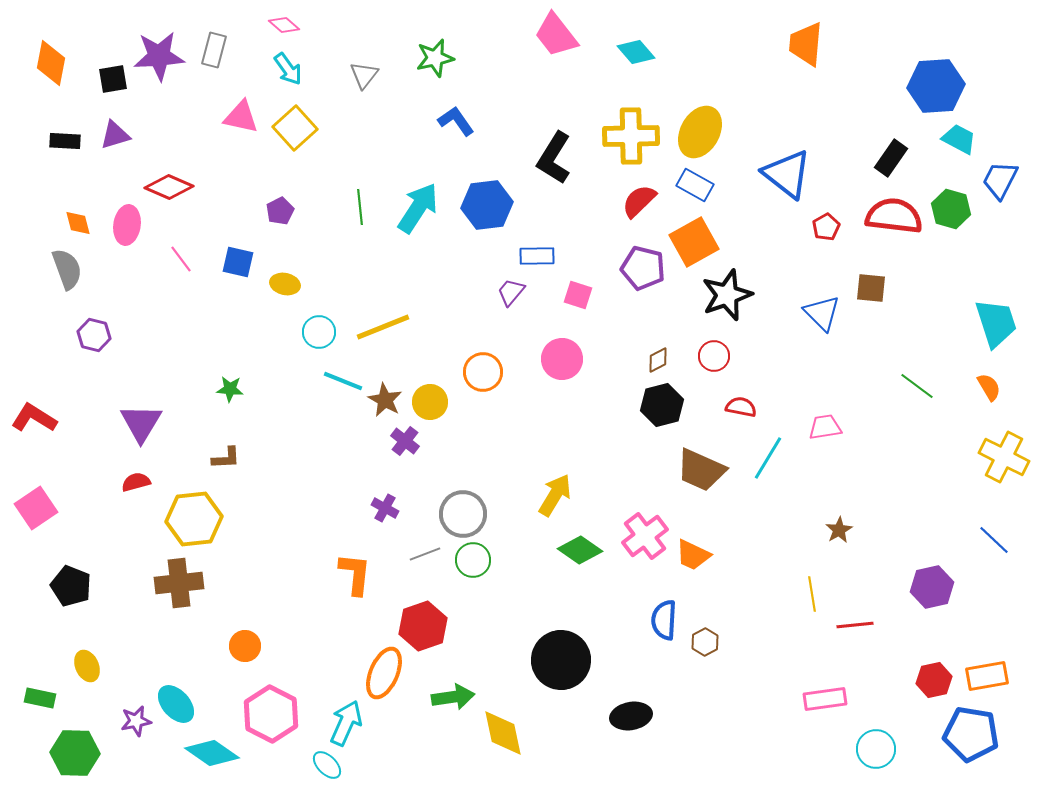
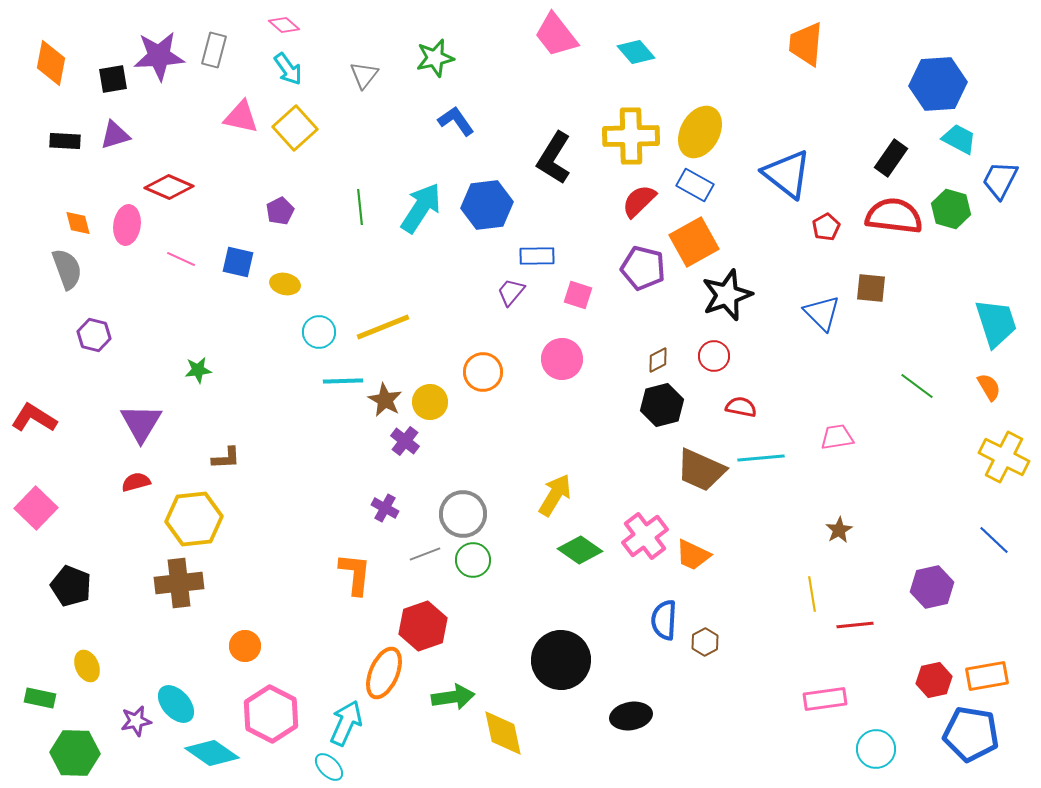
blue hexagon at (936, 86): moved 2 px right, 2 px up
cyan arrow at (418, 208): moved 3 px right
pink line at (181, 259): rotated 28 degrees counterclockwise
cyan line at (343, 381): rotated 24 degrees counterclockwise
green star at (230, 389): moved 32 px left, 19 px up; rotated 12 degrees counterclockwise
pink trapezoid at (825, 427): moved 12 px right, 10 px down
cyan line at (768, 458): moved 7 px left; rotated 54 degrees clockwise
pink square at (36, 508): rotated 12 degrees counterclockwise
cyan ellipse at (327, 765): moved 2 px right, 2 px down
